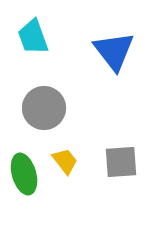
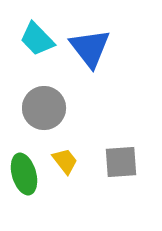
cyan trapezoid: moved 4 px right, 2 px down; rotated 24 degrees counterclockwise
blue triangle: moved 24 px left, 3 px up
